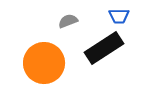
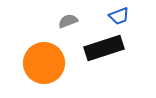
blue trapezoid: rotated 20 degrees counterclockwise
black rectangle: rotated 15 degrees clockwise
